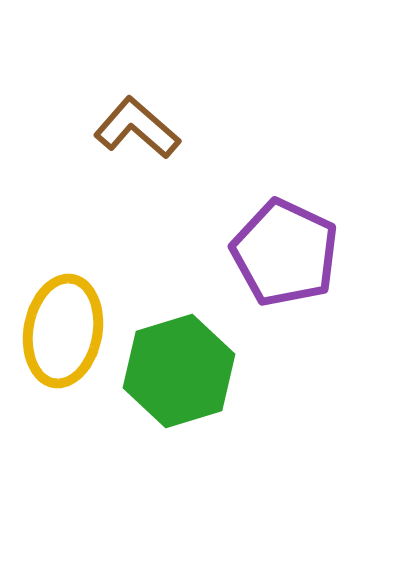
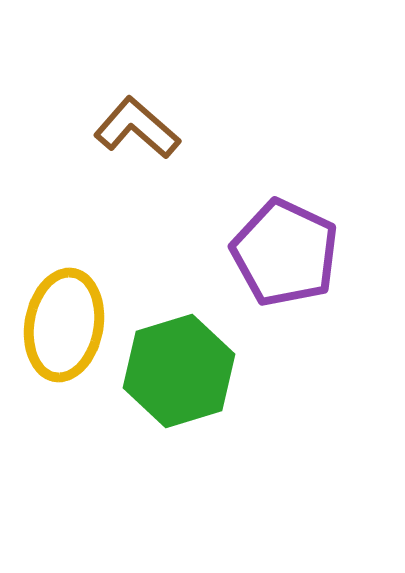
yellow ellipse: moved 1 px right, 6 px up
